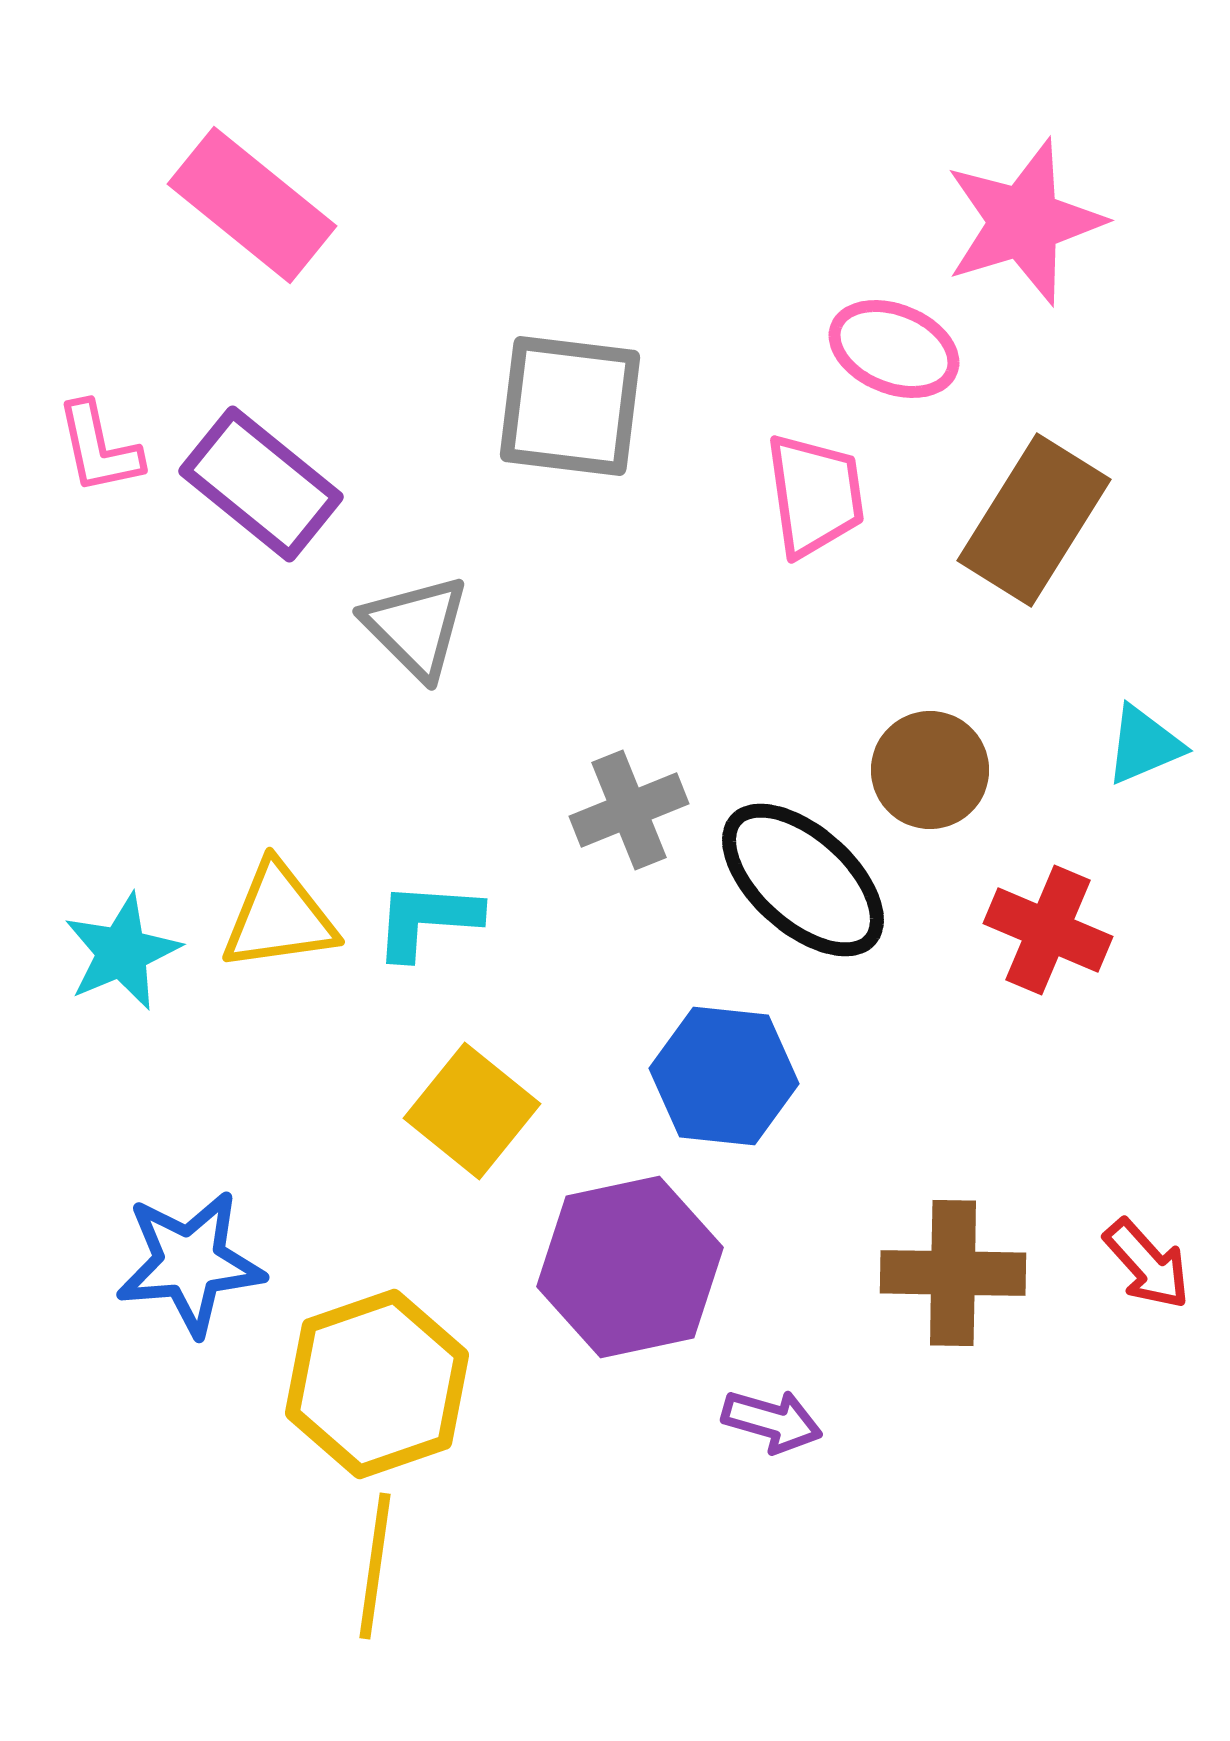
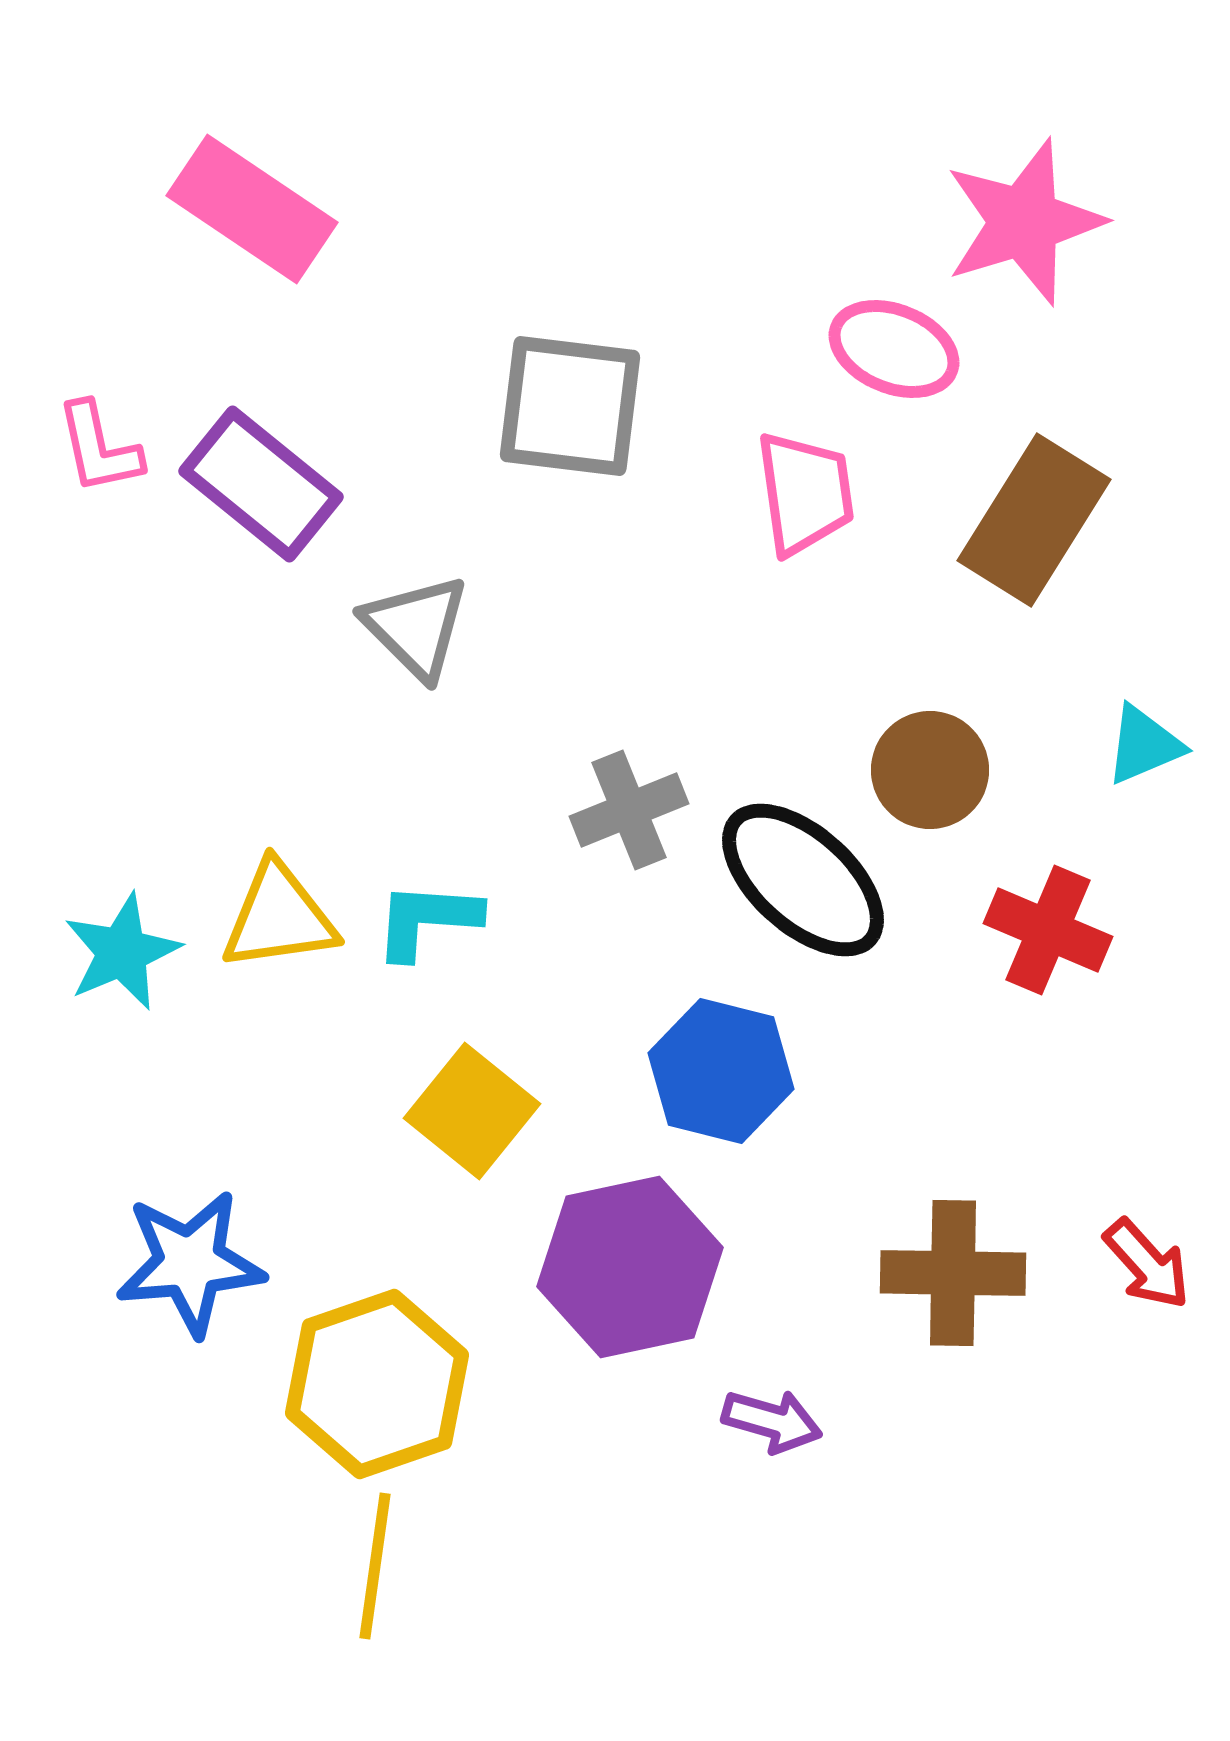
pink rectangle: moved 4 px down; rotated 5 degrees counterclockwise
pink trapezoid: moved 10 px left, 2 px up
blue hexagon: moved 3 px left, 5 px up; rotated 8 degrees clockwise
